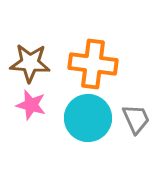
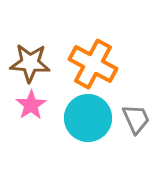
orange cross: rotated 21 degrees clockwise
pink star: rotated 24 degrees clockwise
